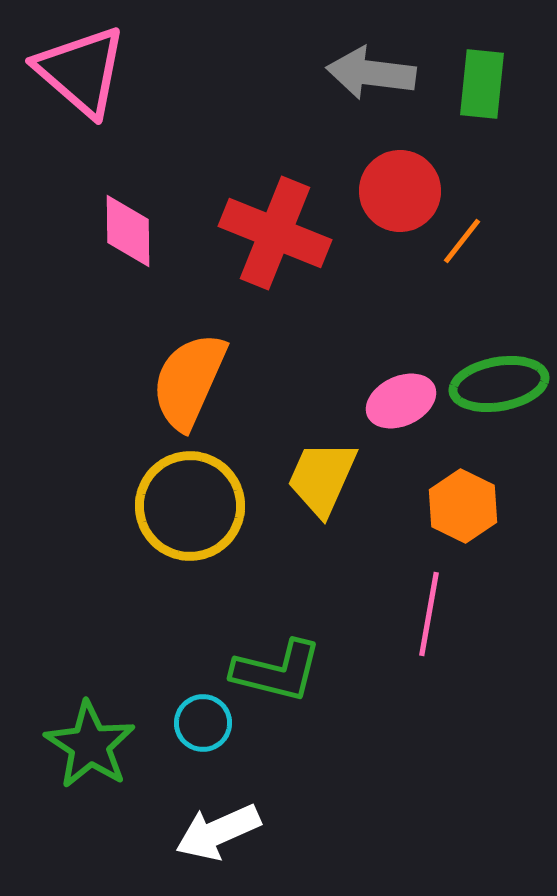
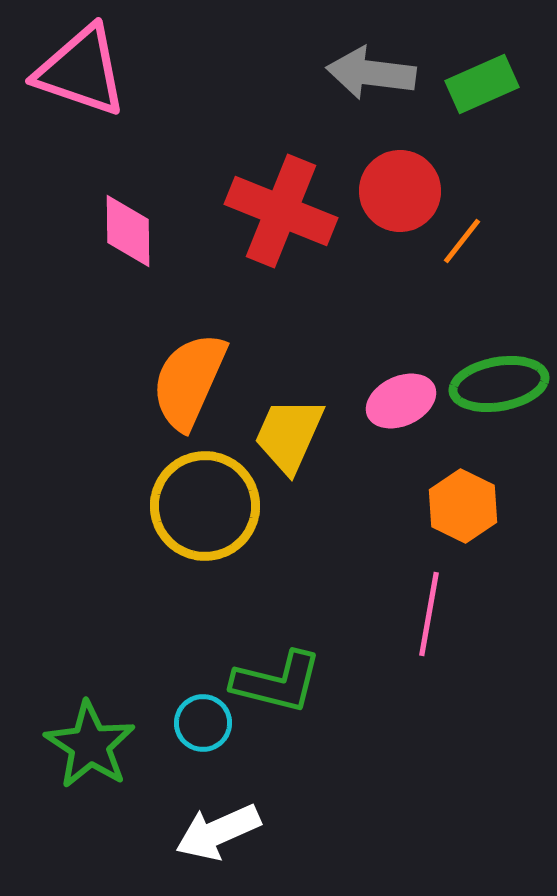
pink triangle: rotated 22 degrees counterclockwise
green rectangle: rotated 60 degrees clockwise
red cross: moved 6 px right, 22 px up
yellow trapezoid: moved 33 px left, 43 px up
yellow circle: moved 15 px right
green L-shape: moved 11 px down
